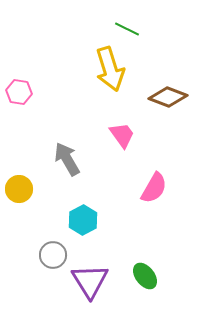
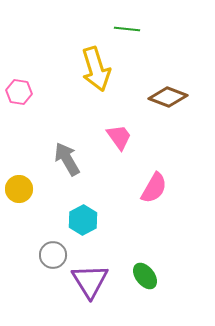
green line: rotated 20 degrees counterclockwise
yellow arrow: moved 14 px left
pink trapezoid: moved 3 px left, 2 px down
